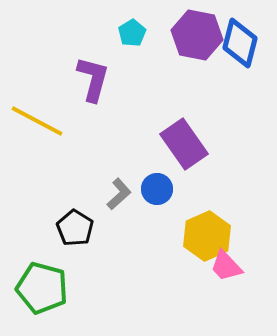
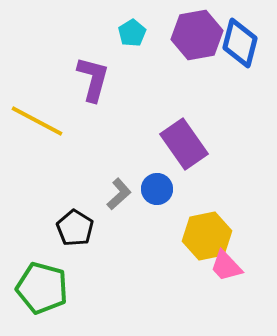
purple hexagon: rotated 21 degrees counterclockwise
yellow hexagon: rotated 12 degrees clockwise
